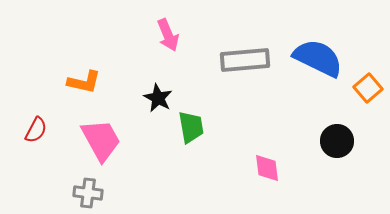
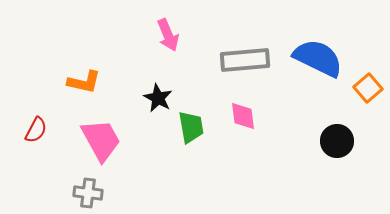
pink diamond: moved 24 px left, 52 px up
